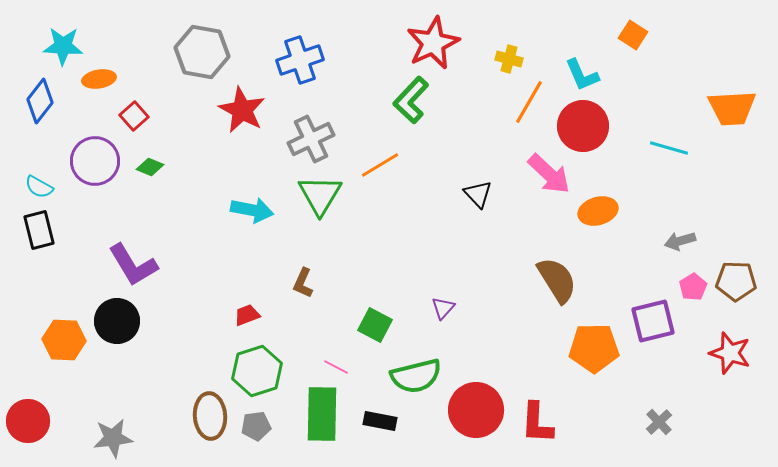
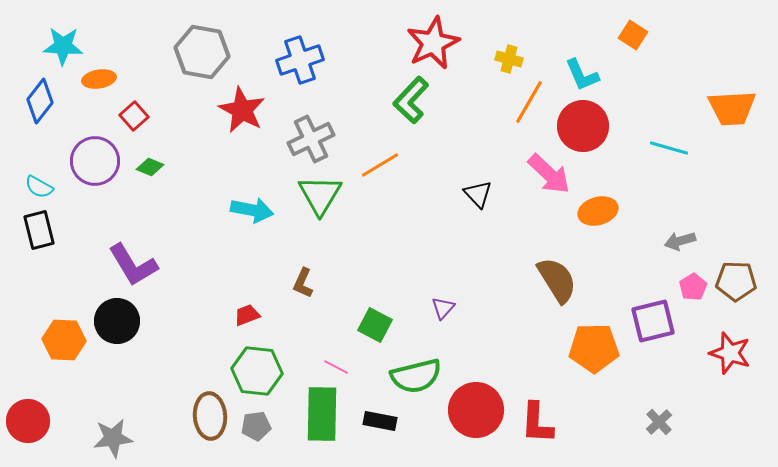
green hexagon at (257, 371): rotated 24 degrees clockwise
